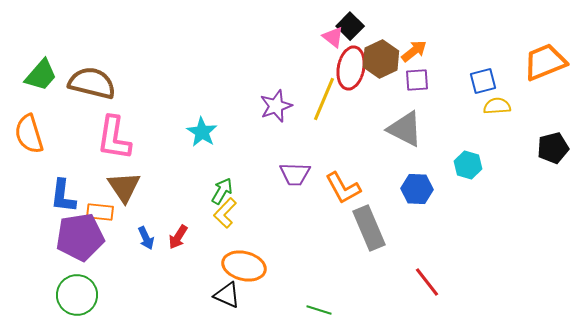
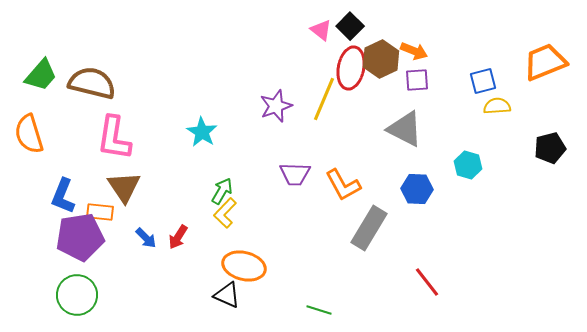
pink triangle: moved 12 px left, 7 px up
orange arrow: rotated 60 degrees clockwise
black pentagon: moved 3 px left
orange L-shape: moved 3 px up
blue L-shape: rotated 15 degrees clockwise
gray rectangle: rotated 54 degrees clockwise
blue arrow: rotated 20 degrees counterclockwise
